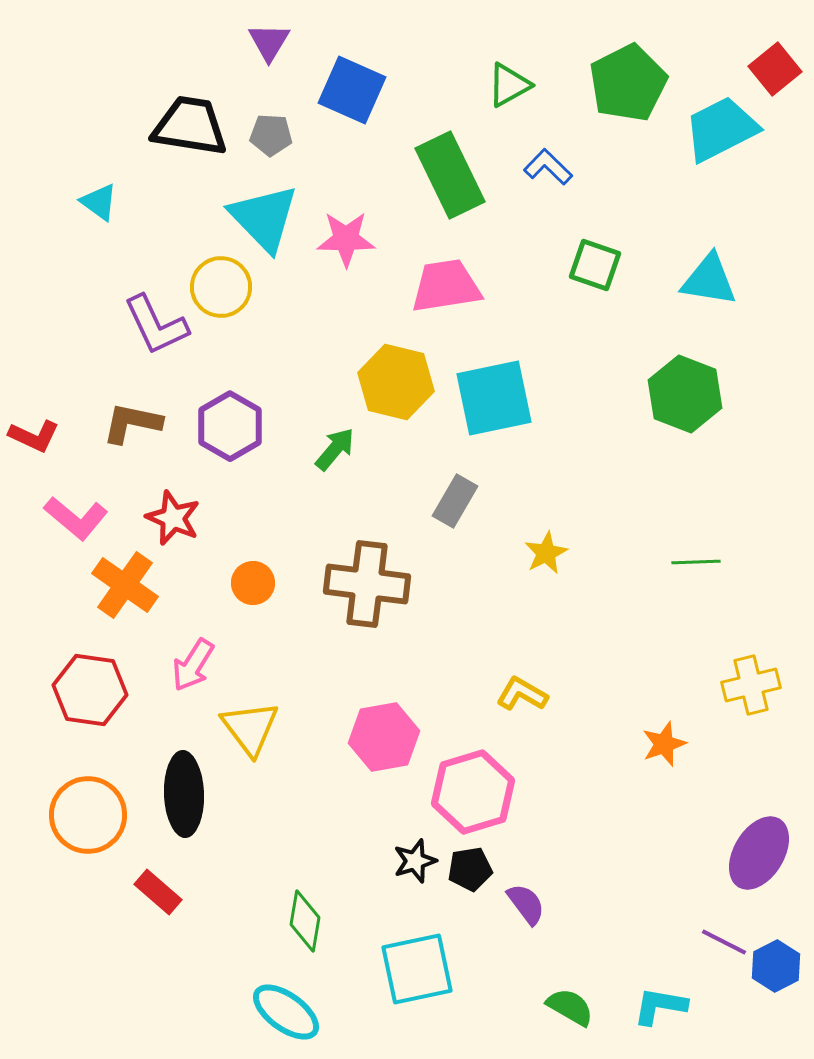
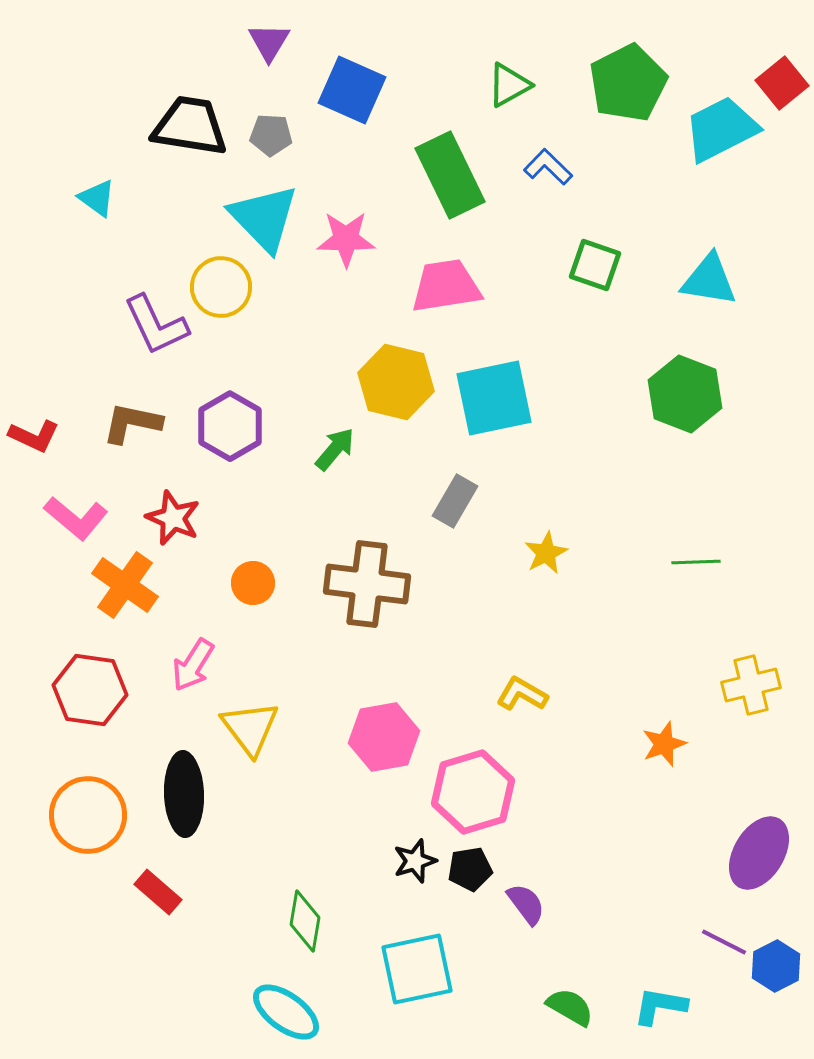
red square at (775, 69): moved 7 px right, 14 px down
cyan triangle at (99, 202): moved 2 px left, 4 px up
